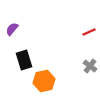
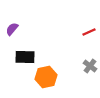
black rectangle: moved 1 px right, 3 px up; rotated 72 degrees counterclockwise
orange hexagon: moved 2 px right, 4 px up
